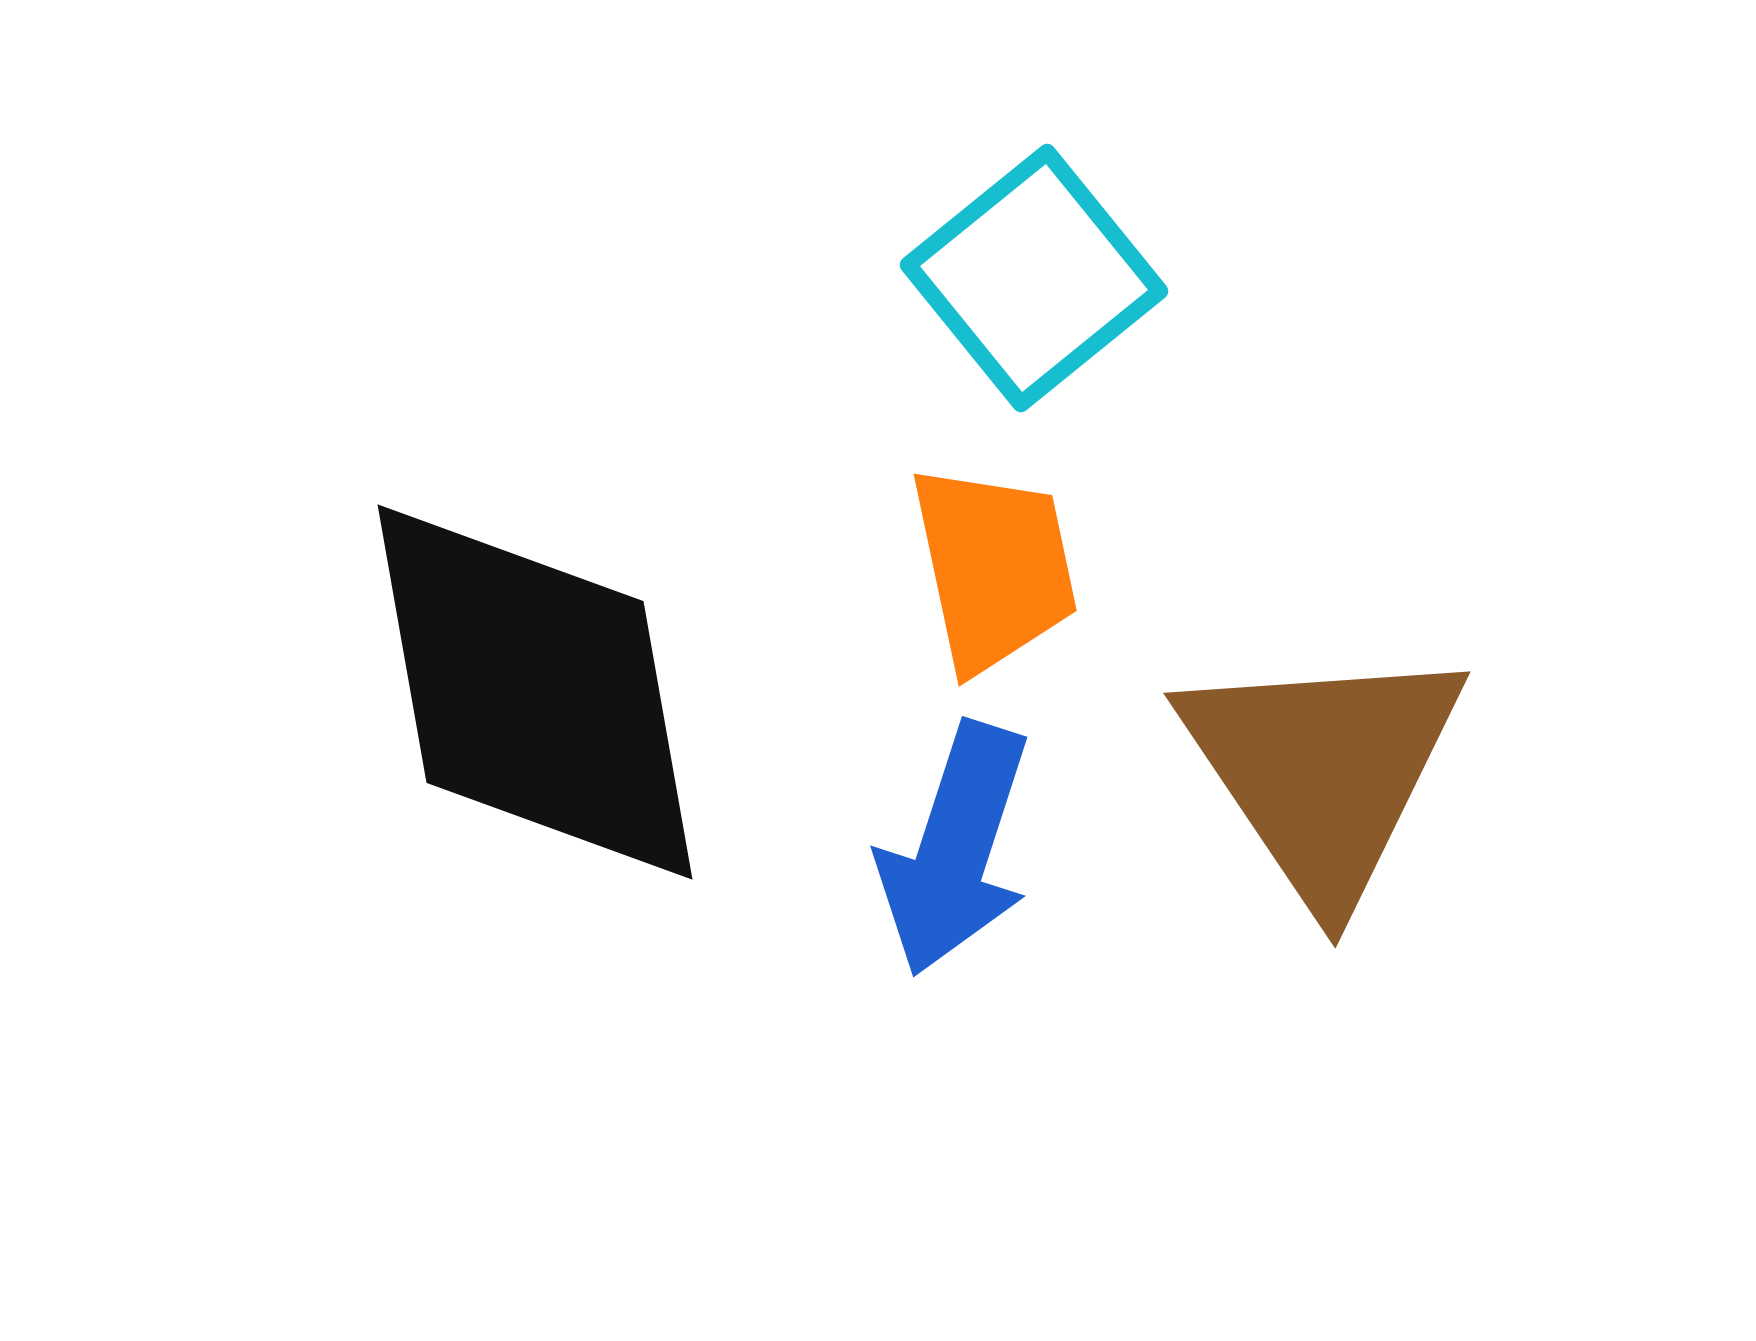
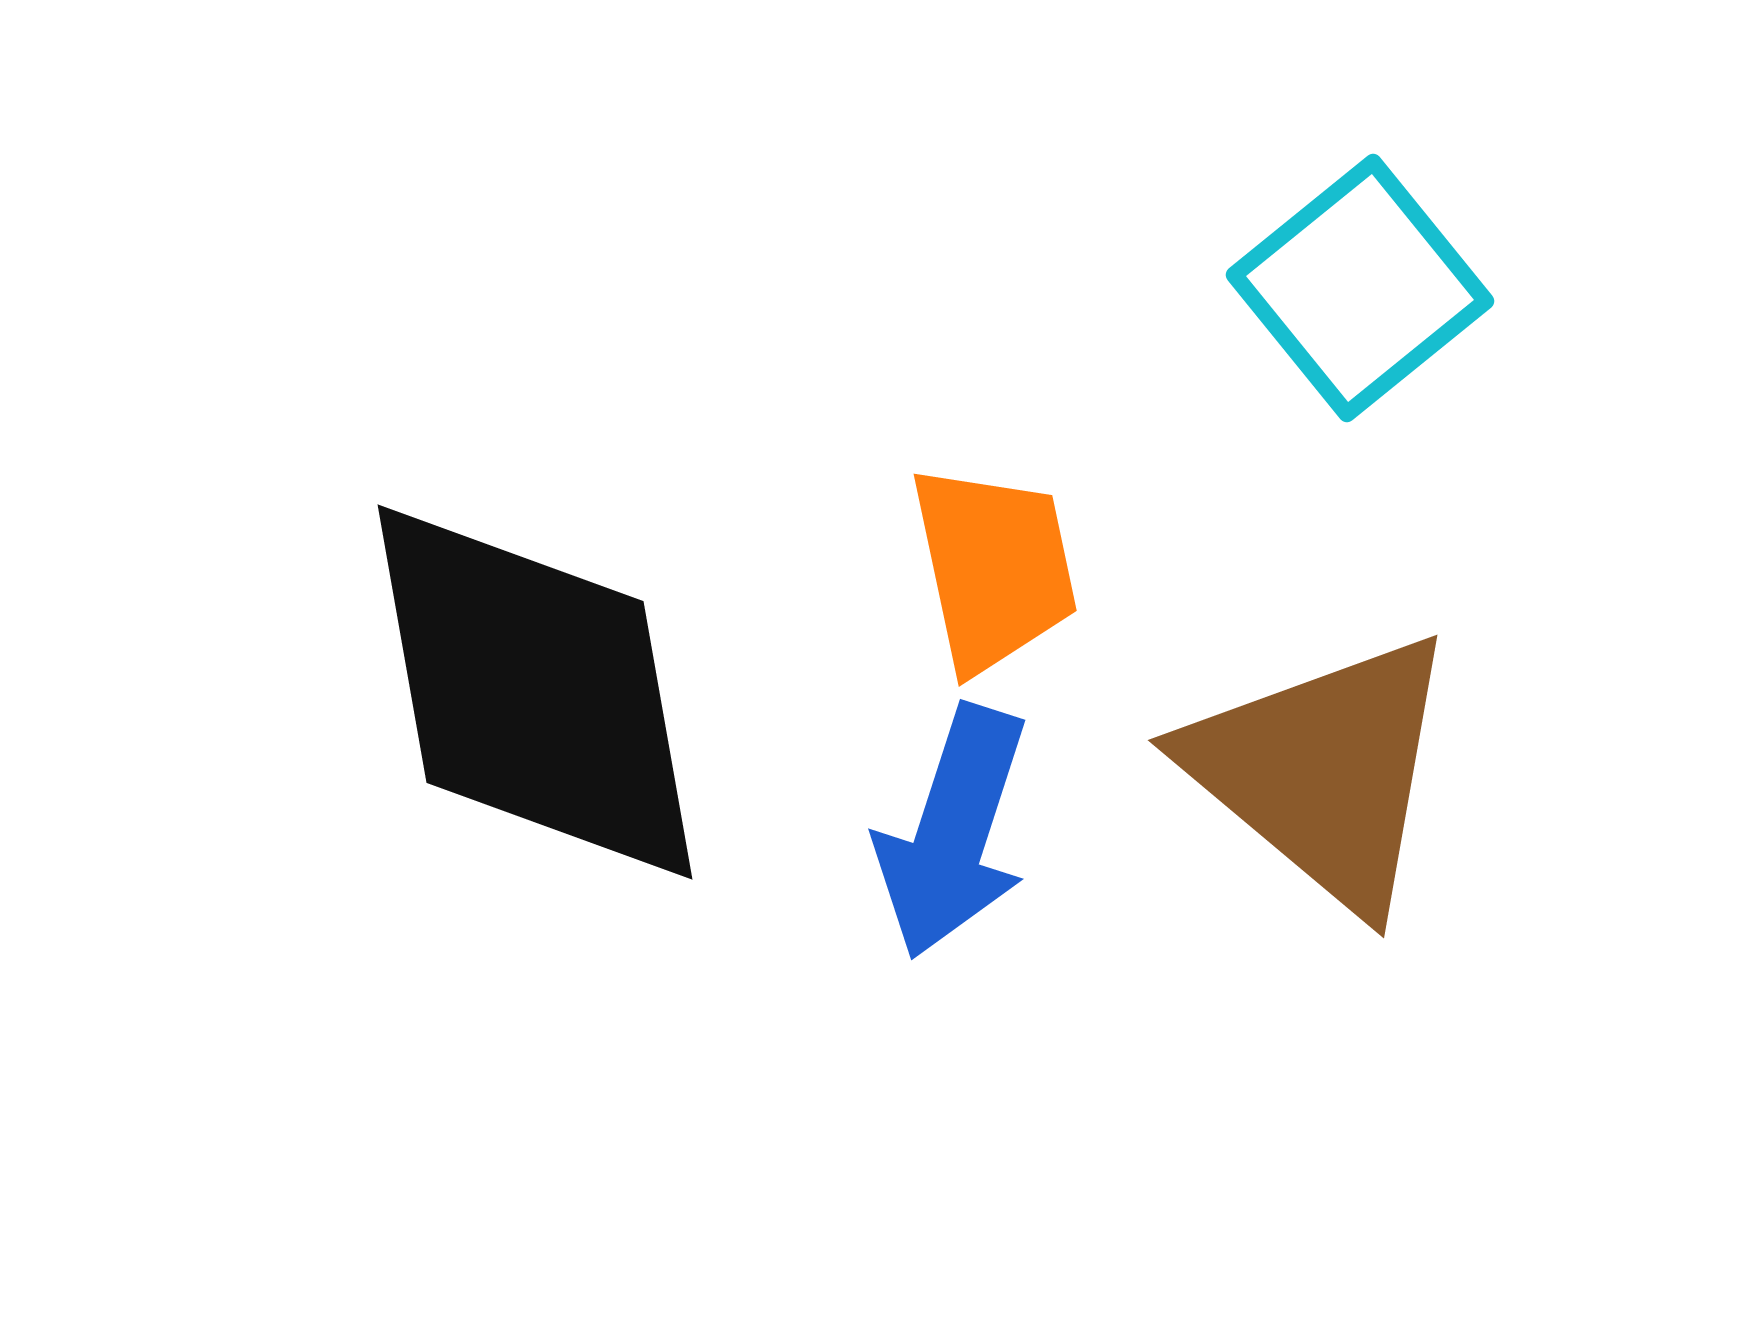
cyan square: moved 326 px right, 10 px down
brown triangle: rotated 16 degrees counterclockwise
blue arrow: moved 2 px left, 17 px up
